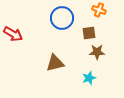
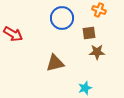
cyan star: moved 4 px left, 10 px down
